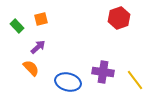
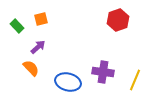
red hexagon: moved 1 px left, 2 px down
yellow line: rotated 60 degrees clockwise
